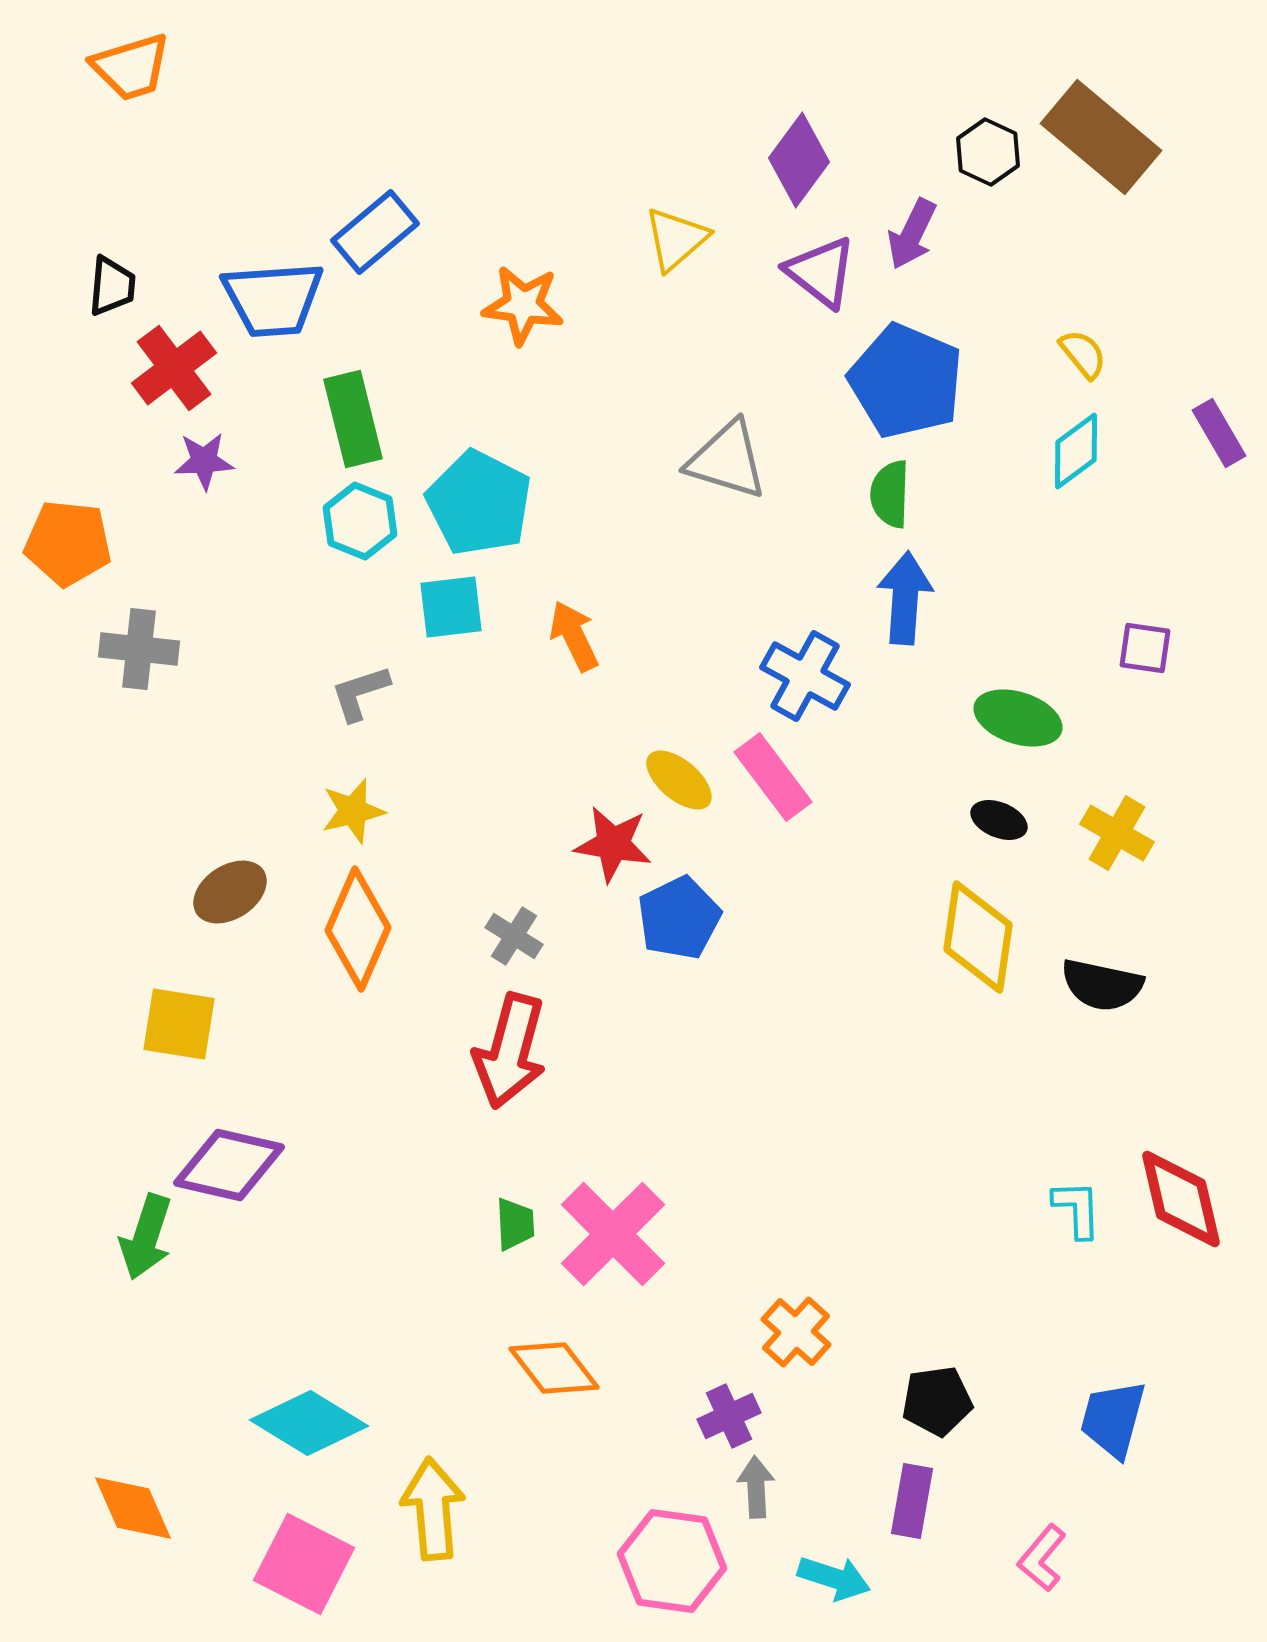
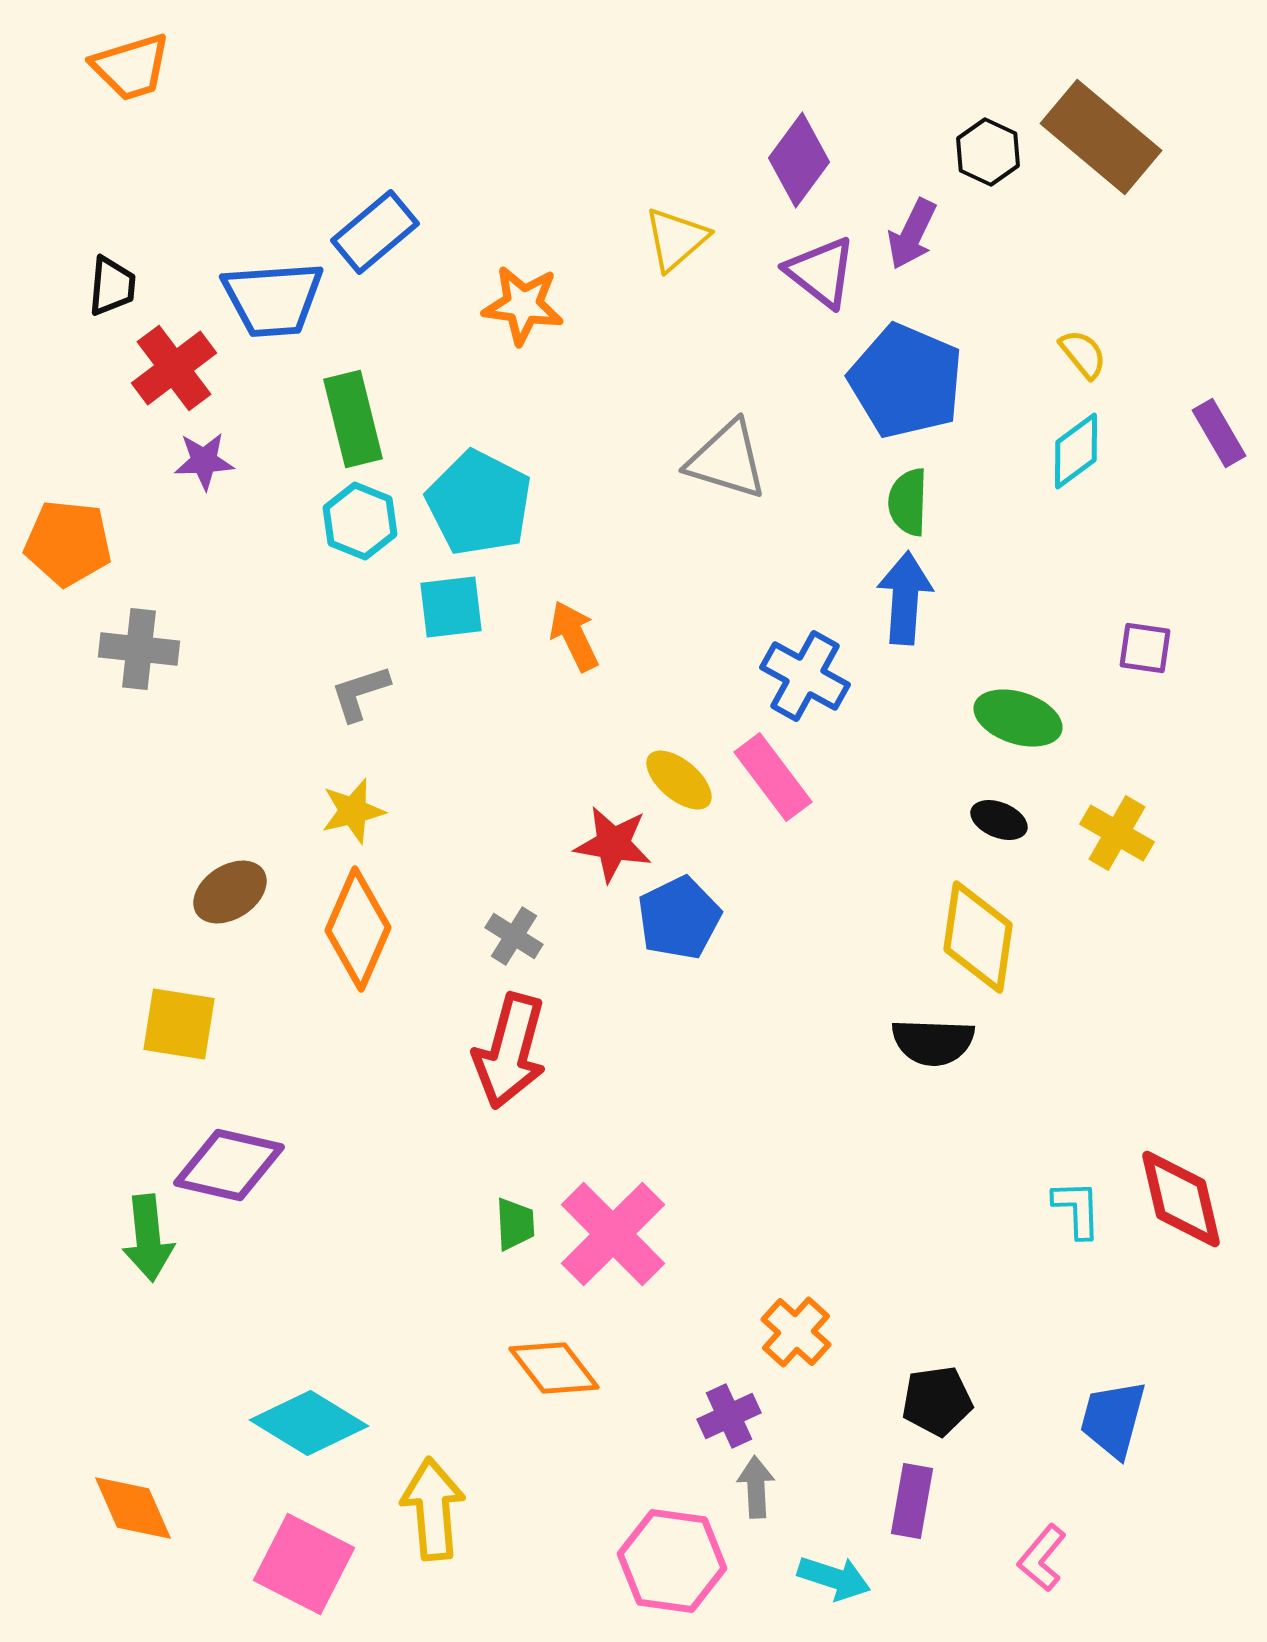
green semicircle at (890, 494): moved 18 px right, 8 px down
black semicircle at (1102, 985): moved 169 px left, 57 px down; rotated 10 degrees counterclockwise
green arrow at (146, 1237): moved 2 px right, 1 px down; rotated 24 degrees counterclockwise
